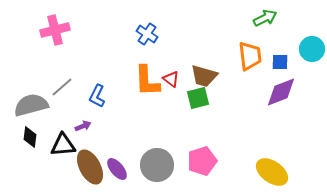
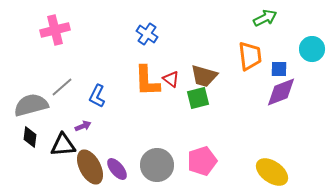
blue square: moved 1 px left, 7 px down
